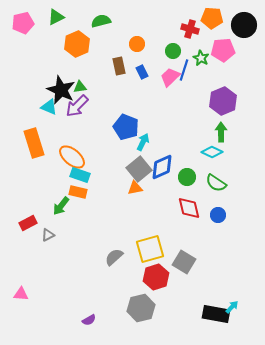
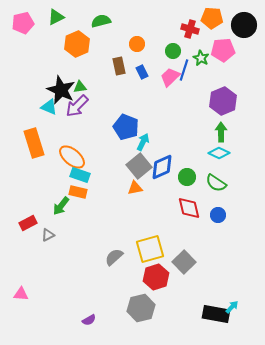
cyan diamond at (212, 152): moved 7 px right, 1 px down
gray square at (139, 169): moved 3 px up
gray square at (184, 262): rotated 15 degrees clockwise
